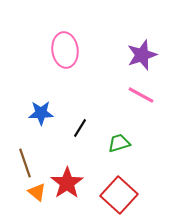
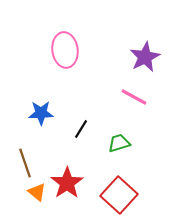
purple star: moved 3 px right, 2 px down; rotated 8 degrees counterclockwise
pink line: moved 7 px left, 2 px down
black line: moved 1 px right, 1 px down
